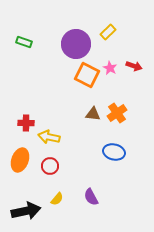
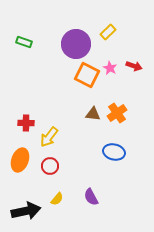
yellow arrow: rotated 65 degrees counterclockwise
